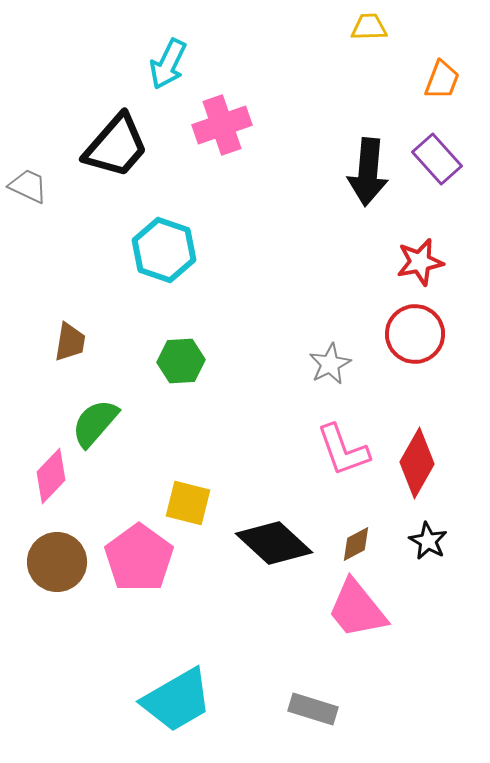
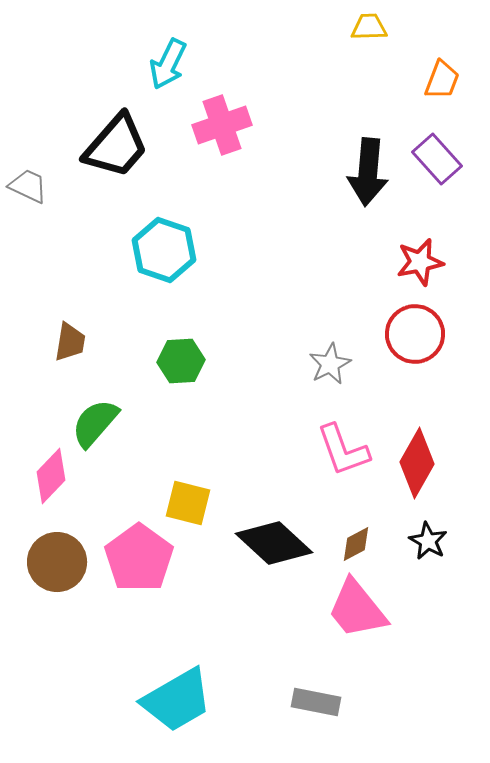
gray rectangle: moved 3 px right, 7 px up; rotated 6 degrees counterclockwise
